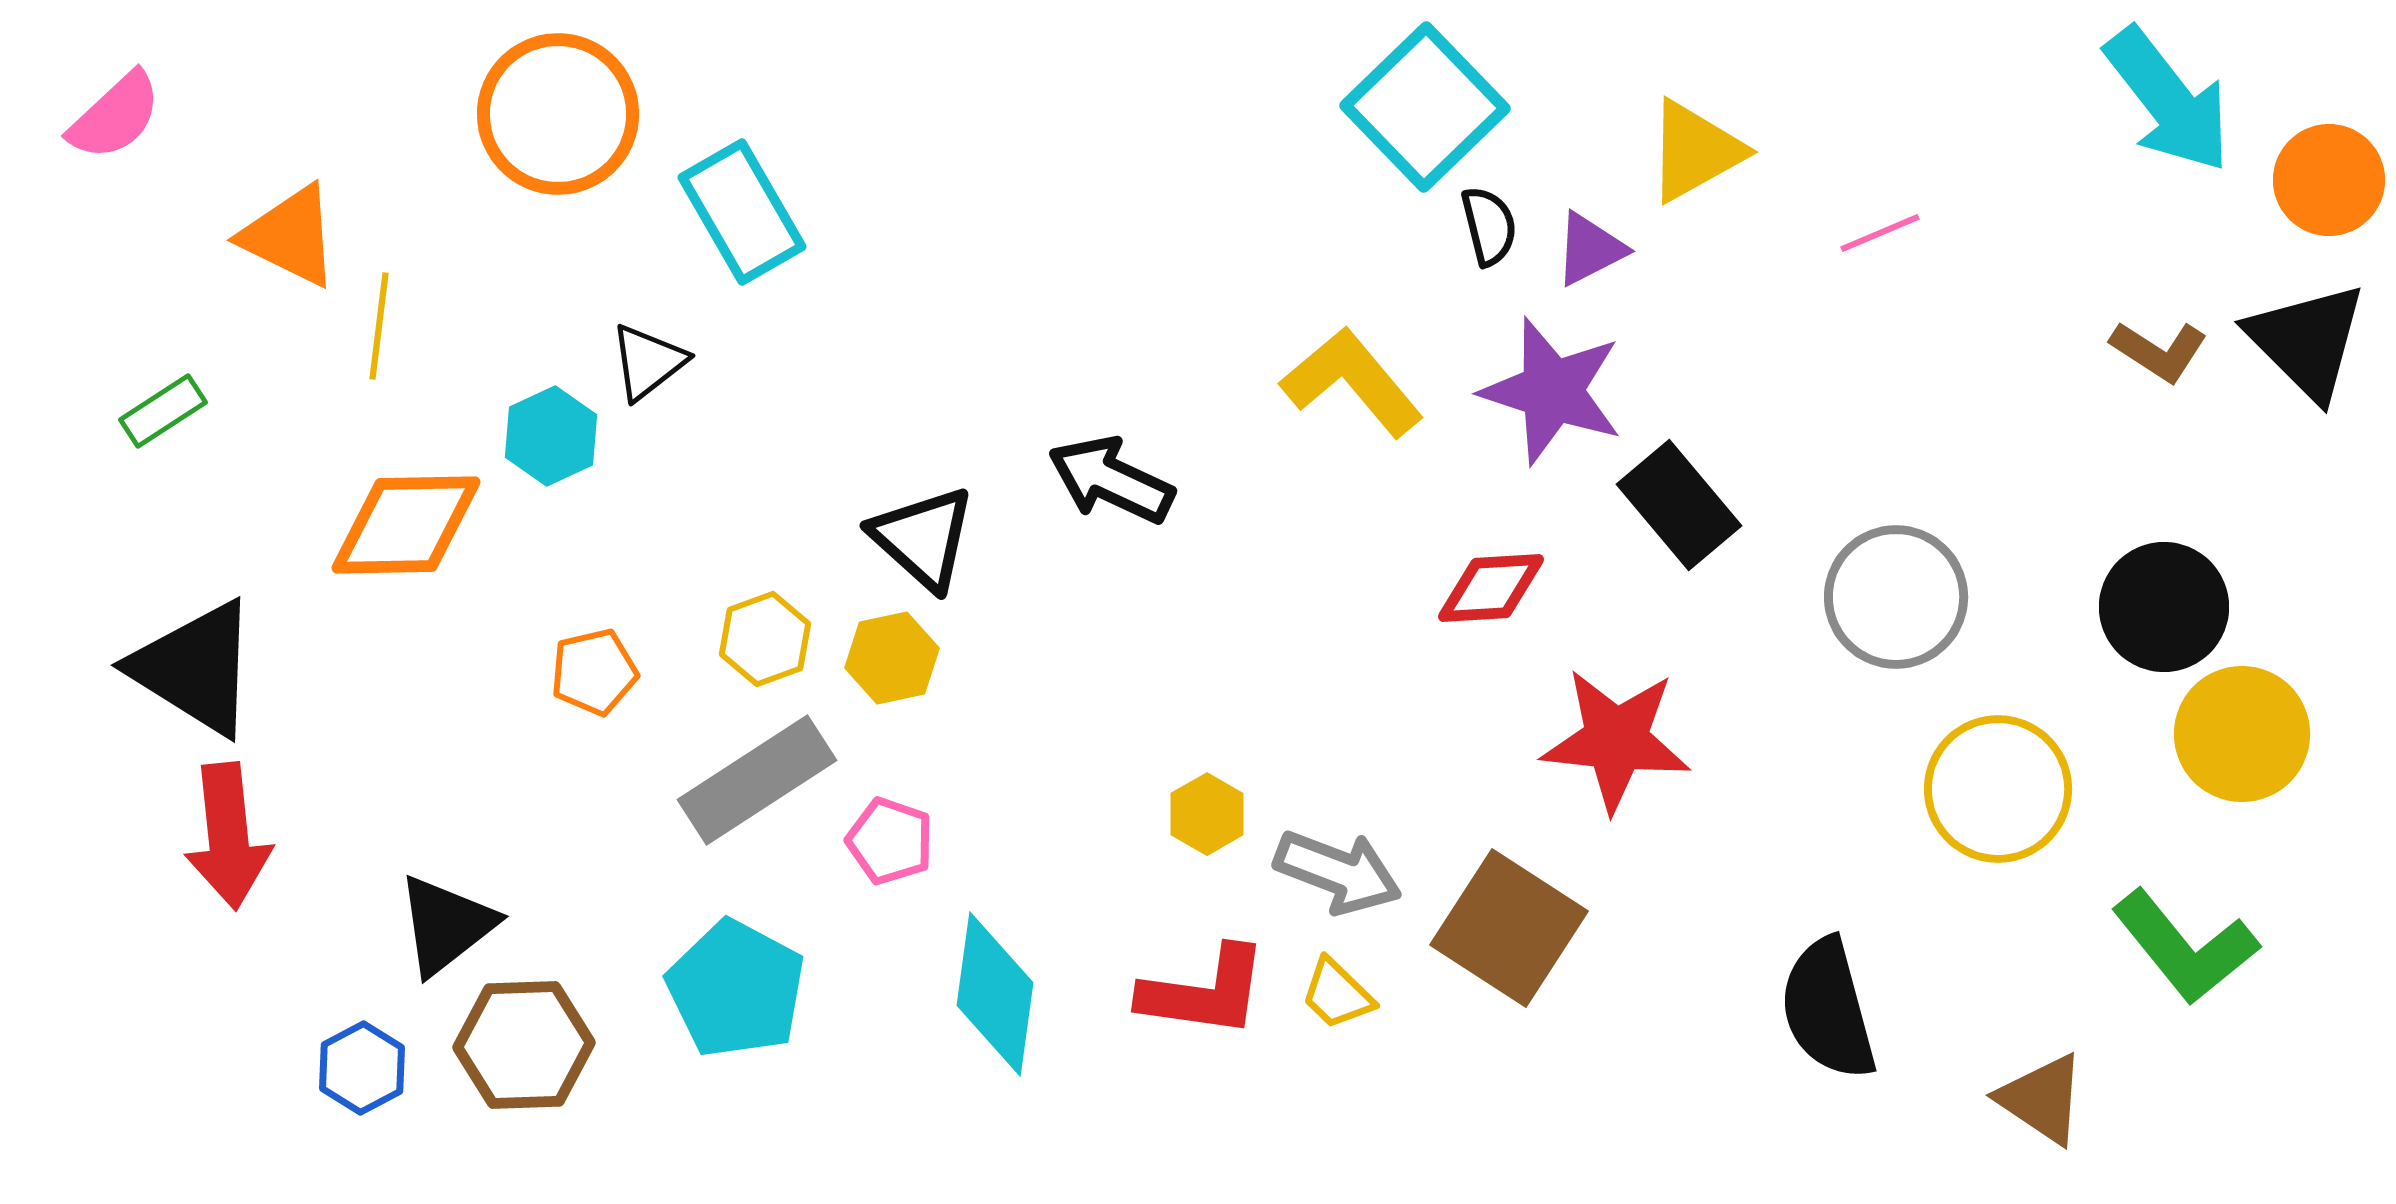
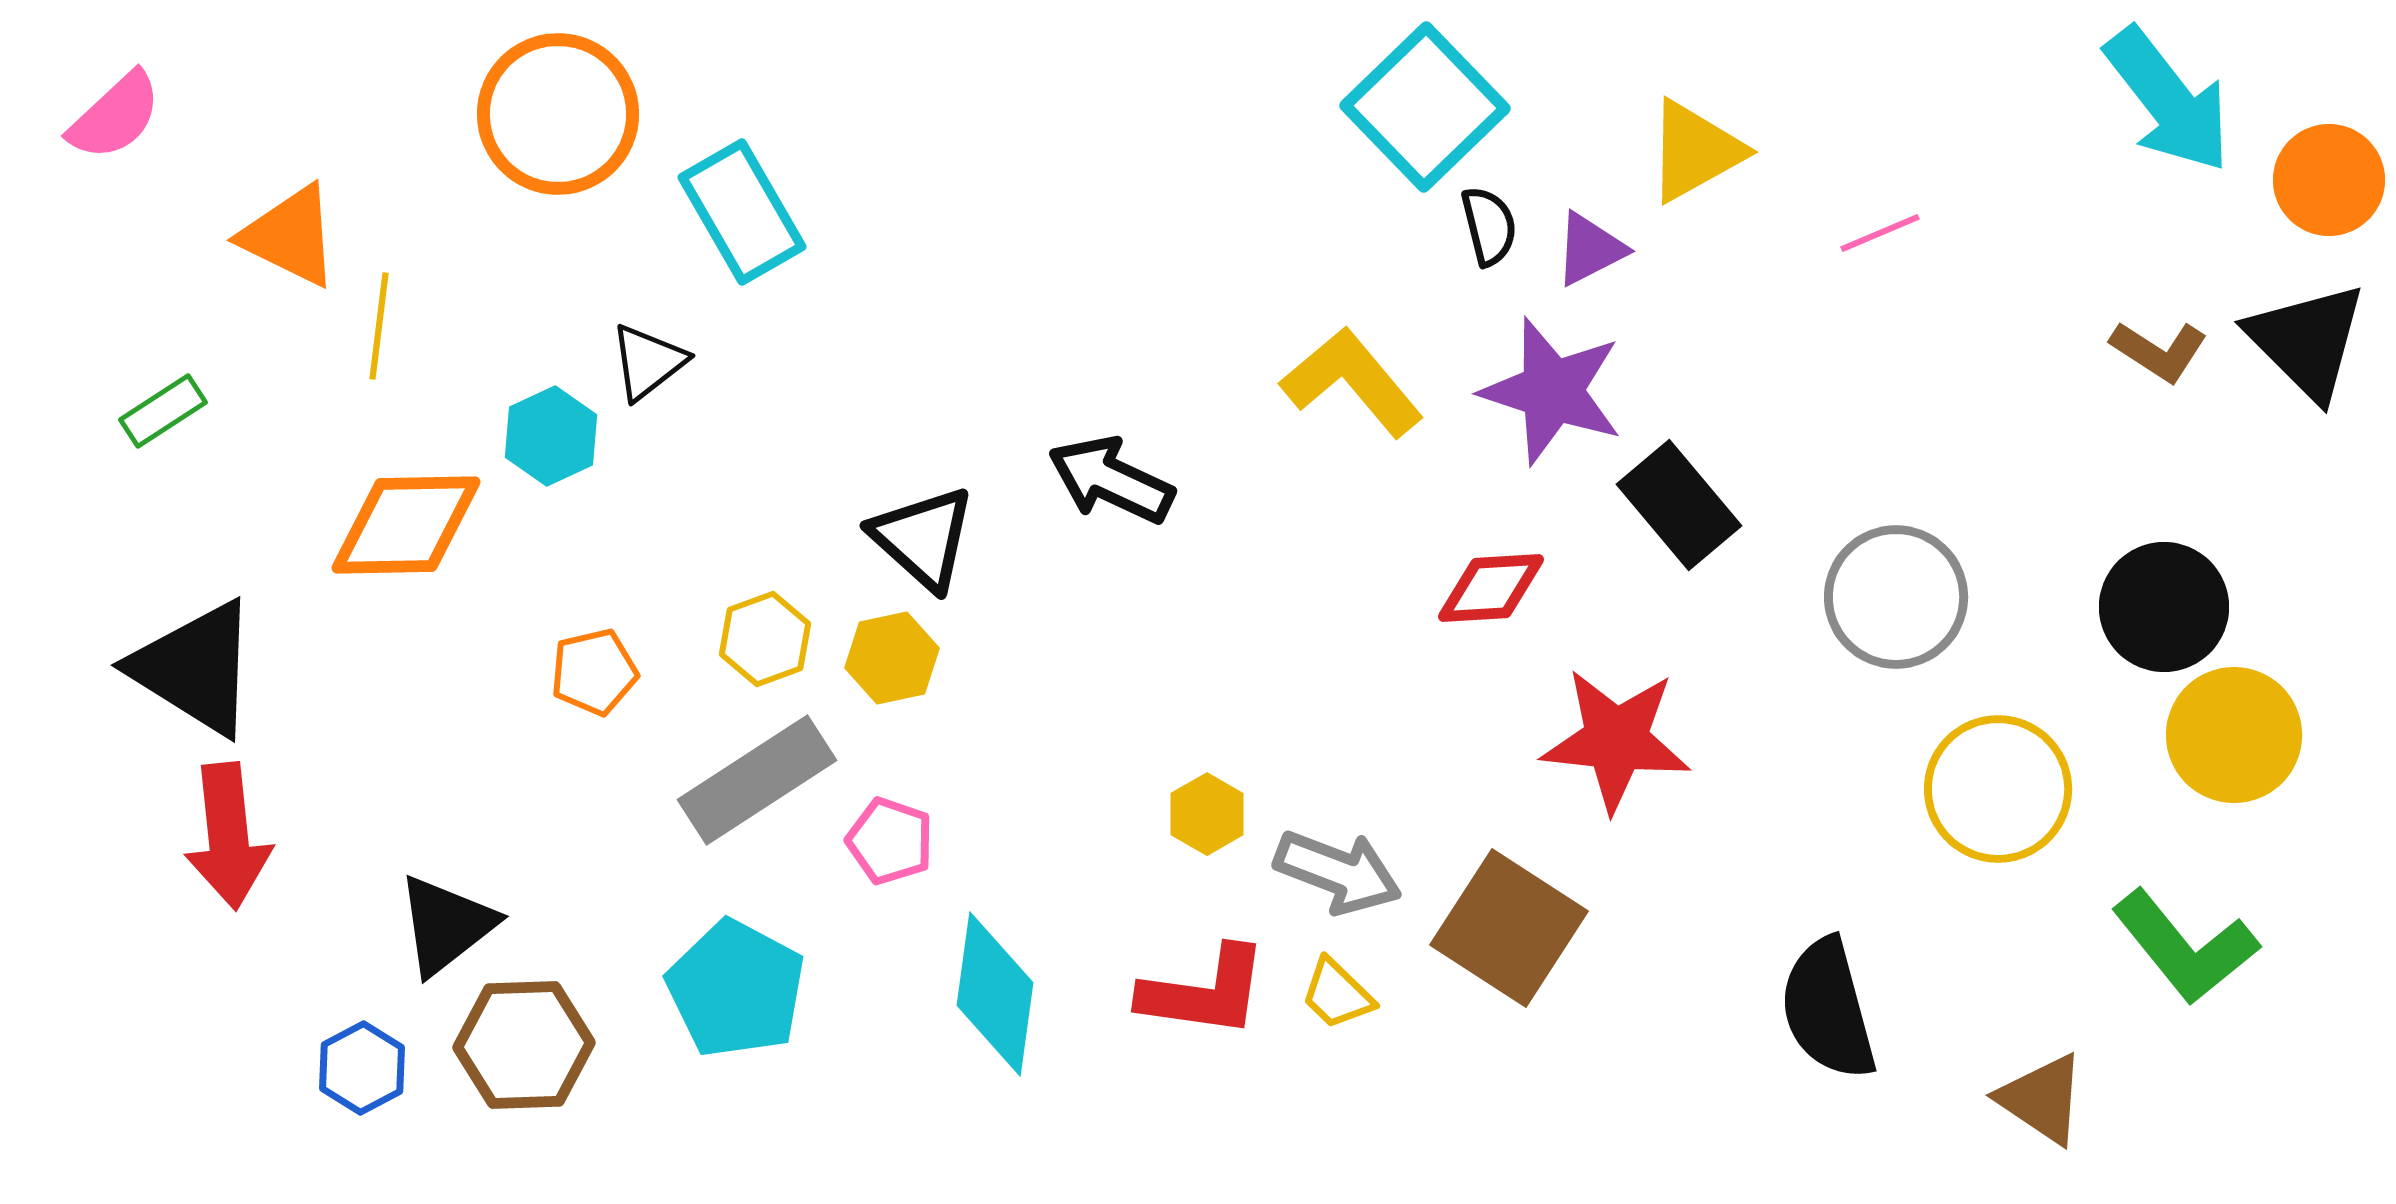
yellow circle at (2242, 734): moved 8 px left, 1 px down
